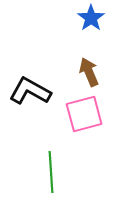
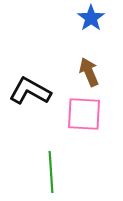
pink square: rotated 18 degrees clockwise
